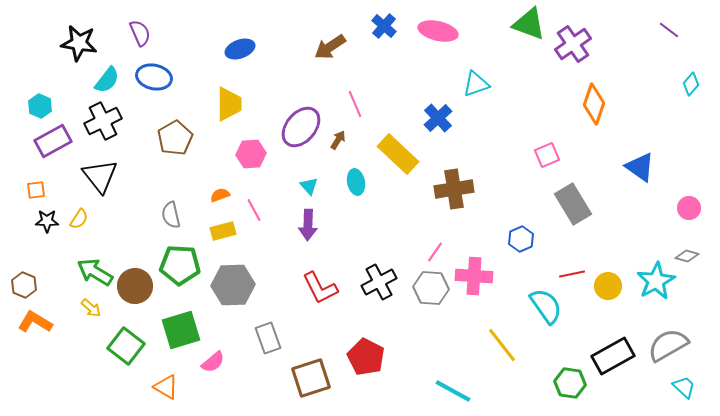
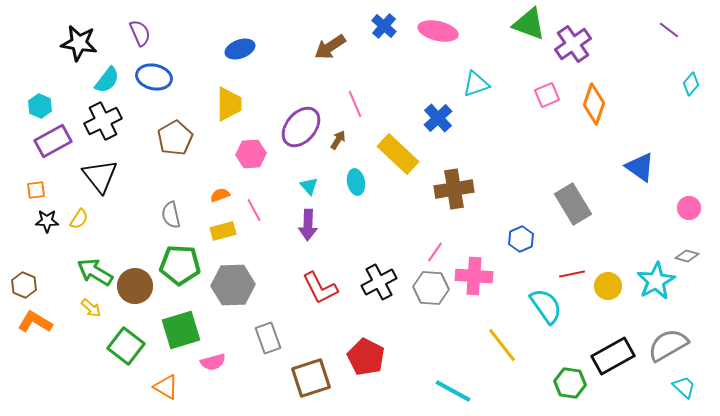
pink square at (547, 155): moved 60 px up
pink semicircle at (213, 362): rotated 25 degrees clockwise
